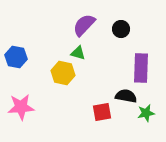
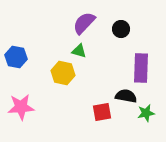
purple semicircle: moved 2 px up
green triangle: moved 1 px right, 2 px up
